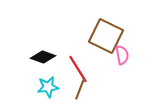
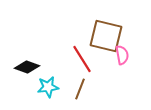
brown square: rotated 12 degrees counterclockwise
black diamond: moved 16 px left, 10 px down
red line: moved 4 px right, 10 px up
